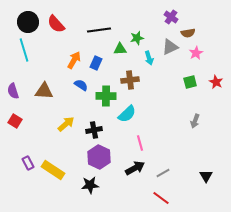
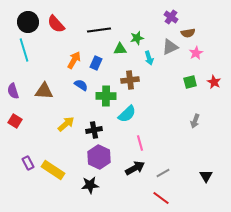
red star: moved 2 px left
